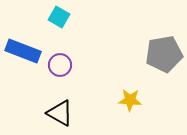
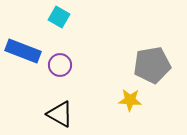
gray pentagon: moved 12 px left, 11 px down
black triangle: moved 1 px down
